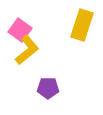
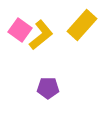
yellow rectangle: rotated 24 degrees clockwise
yellow L-shape: moved 14 px right, 15 px up
